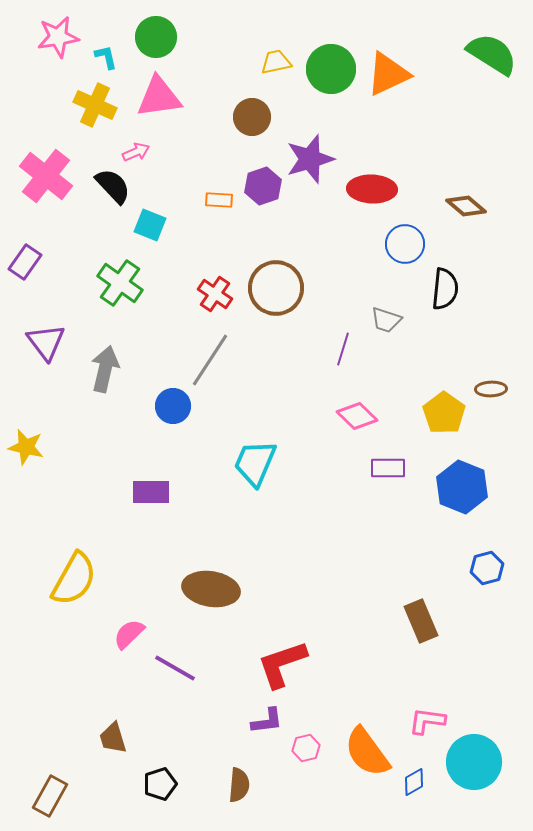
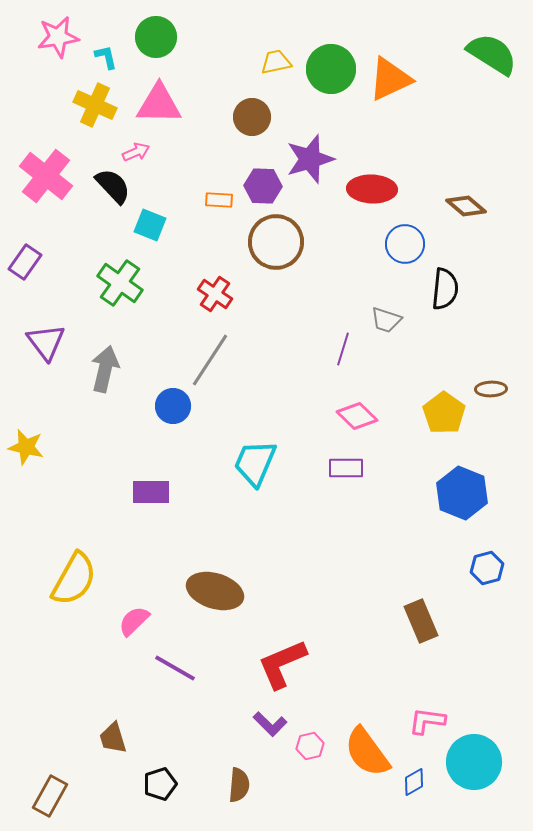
orange triangle at (388, 74): moved 2 px right, 5 px down
pink triangle at (159, 97): moved 7 px down; rotated 9 degrees clockwise
purple hexagon at (263, 186): rotated 21 degrees clockwise
brown circle at (276, 288): moved 46 px up
purple rectangle at (388, 468): moved 42 px left
blue hexagon at (462, 487): moved 6 px down
brown ellipse at (211, 589): moved 4 px right, 2 px down; rotated 8 degrees clockwise
pink semicircle at (129, 634): moved 5 px right, 13 px up
red L-shape at (282, 664): rotated 4 degrees counterclockwise
purple L-shape at (267, 721): moved 3 px right, 3 px down; rotated 52 degrees clockwise
pink hexagon at (306, 748): moved 4 px right, 2 px up
